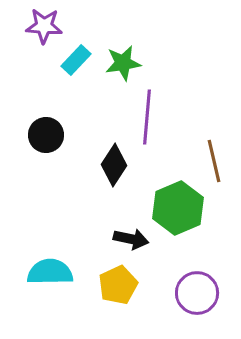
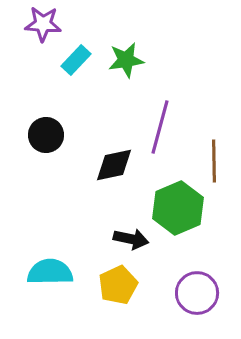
purple star: moved 1 px left, 2 px up
green star: moved 3 px right, 3 px up
purple line: moved 13 px right, 10 px down; rotated 10 degrees clockwise
brown line: rotated 12 degrees clockwise
black diamond: rotated 45 degrees clockwise
